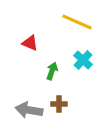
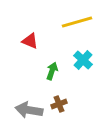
yellow line: rotated 40 degrees counterclockwise
red triangle: moved 2 px up
brown cross: rotated 21 degrees counterclockwise
